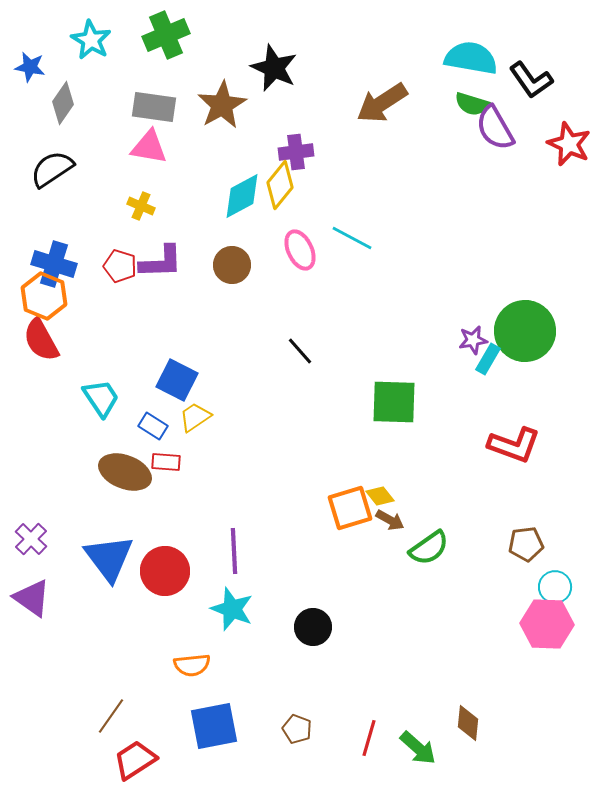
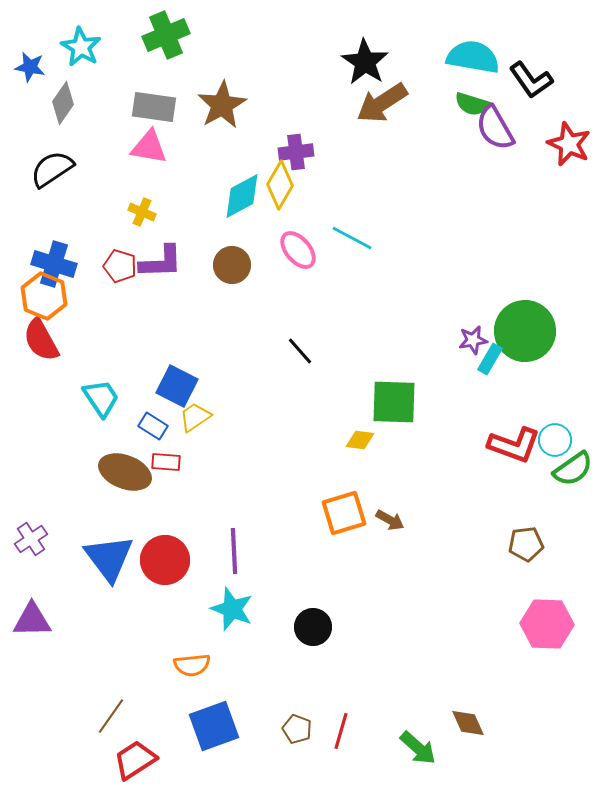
cyan star at (91, 40): moved 10 px left, 7 px down
cyan semicircle at (471, 58): moved 2 px right, 1 px up
black star at (274, 68): moved 91 px right, 6 px up; rotated 9 degrees clockwise
yellow diamond at (280, 185): rotated 9 degrees counterclockwise
yellow cross at (141, 206): moved 1 px right, 6 px down
pink ellipse at (300, 250): moved 2 px left; rotated 15 degrees counterclockwise
cyan rectangle at (488, 359): moved 2 px right
blue square at (177, 380): moved 6 px down
yellow diamond at (380, 496): moved 20 px left, 56 px up; rotated 44 degrees counterclockwise
orange square at (350, 508): moved 6 px left, 5 px down
purple cross at (31, 539): rotated 12 degrees clockwise
green semicircle at (429, 548): moved 144 px right, 79 px up
red circle at (165, 571): moved 11 px up
cyan circle at (555, 587): moved 147 px up
purple triangle at (32, 598): moved 22 px down; rotated 36 degrees counterclockwise
brown diamond at (468, 723): rotated 30 degrees counterclockwise
blue square at (214, 726): rotated 9 degrees counterclockwise
red line at (369, 738): moved 28 px left, 7 px up
